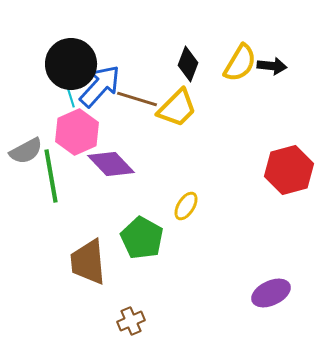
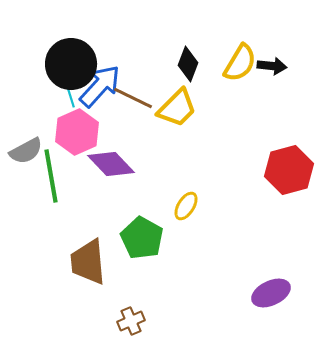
brown line: moved 4 px left, 1 px up; rotated 9 degrees clockwise
